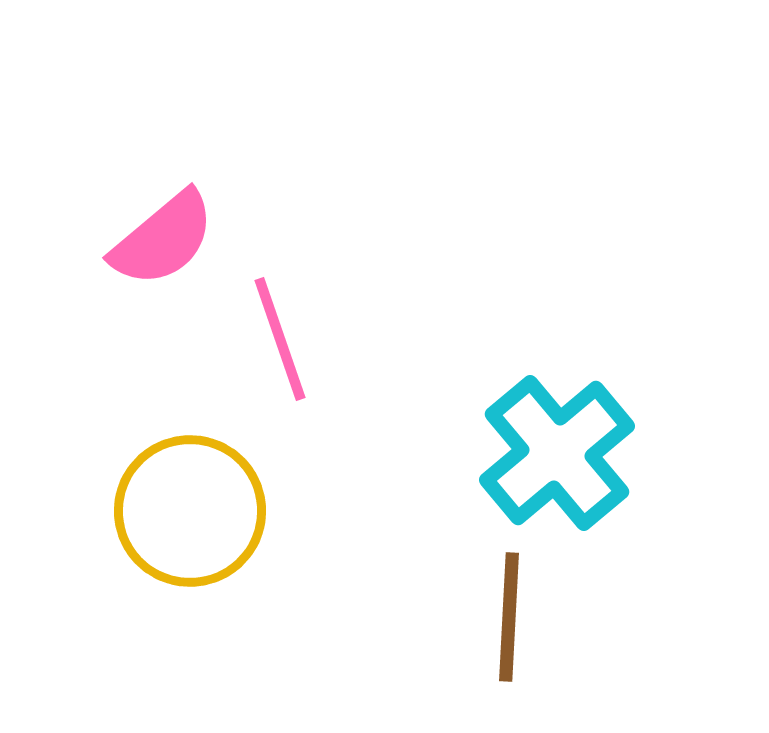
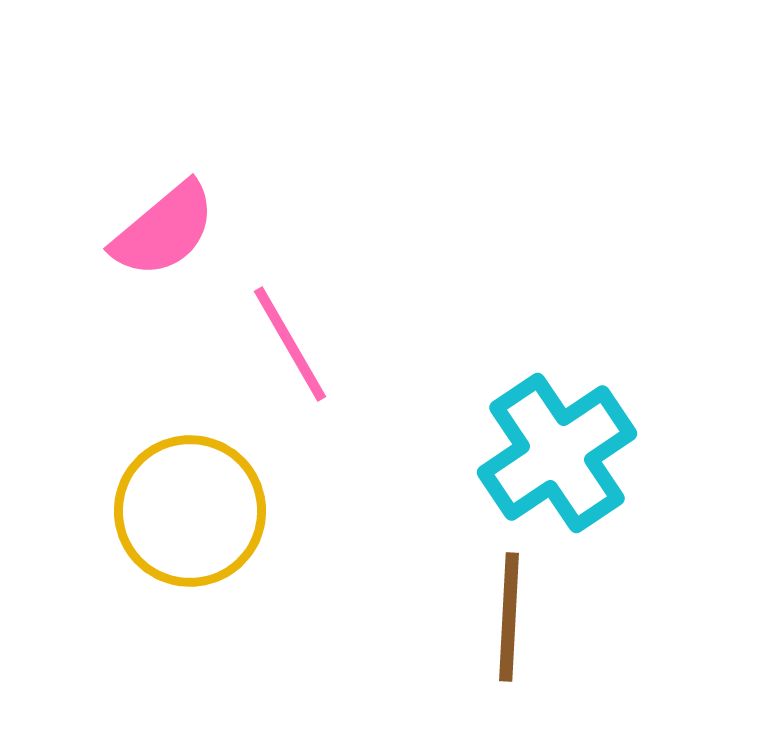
pink semicircle: moved 1 px right, 9 px up
pink line: moved 10 px right, 5 px down; rotated 11 degrees counterclockwise
cyan cross: rotated 6 degrees clockwise
